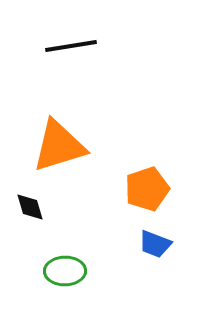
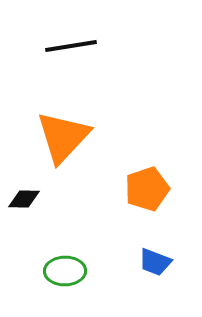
orange triangle: moved 4 px right, 9 px up; rotated 30 degrees counterclockwise
black diamond: moved 6 px left, 8 px up; rotated 72 degrees counterclockwise
blue trapezoid: moved 18 px down
